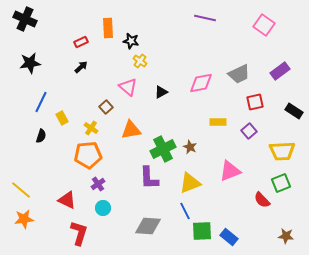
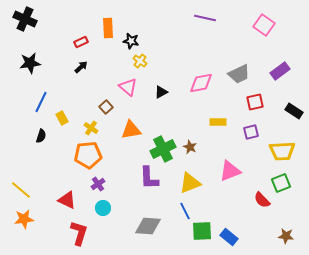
purple square at (249, 131): moved 2 px right, 1 px down; rotated 28 degrees clockwise
